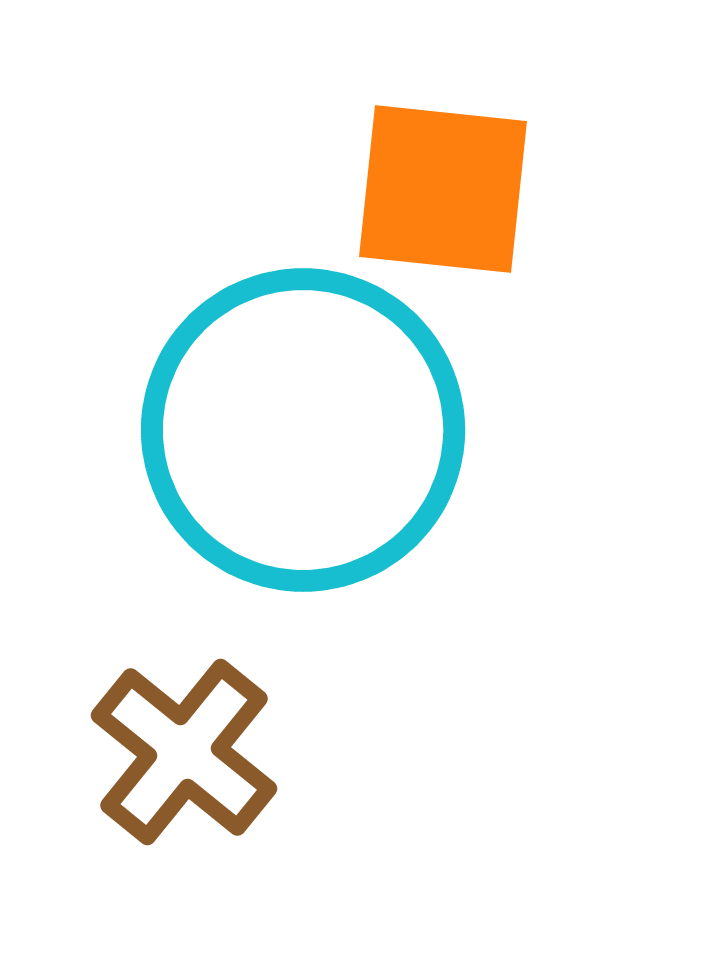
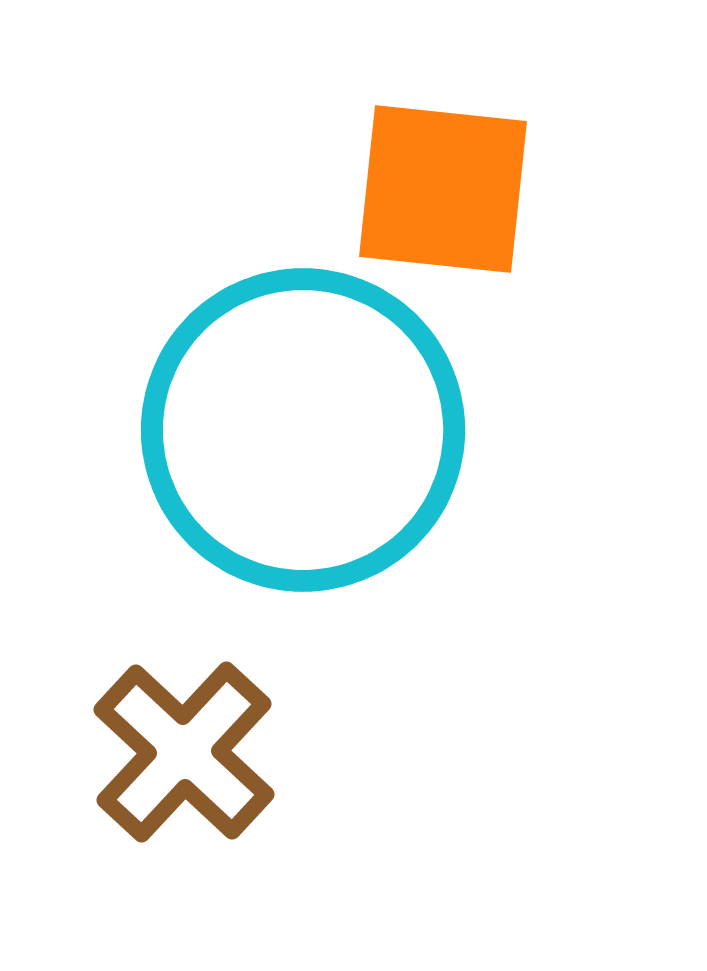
brown cross: rotated 4 degrees clockwise
